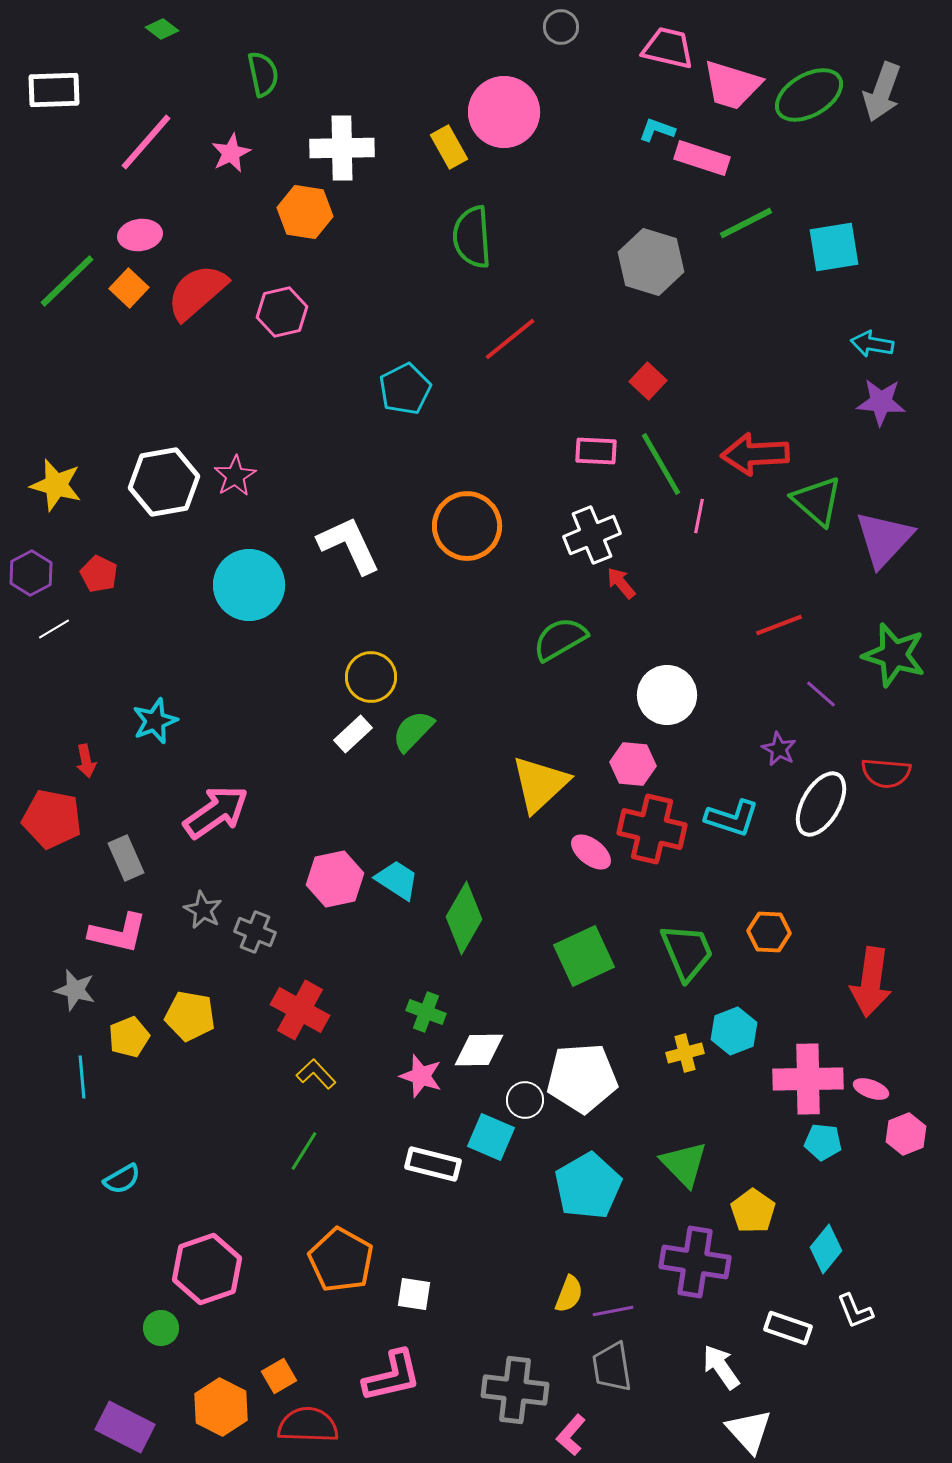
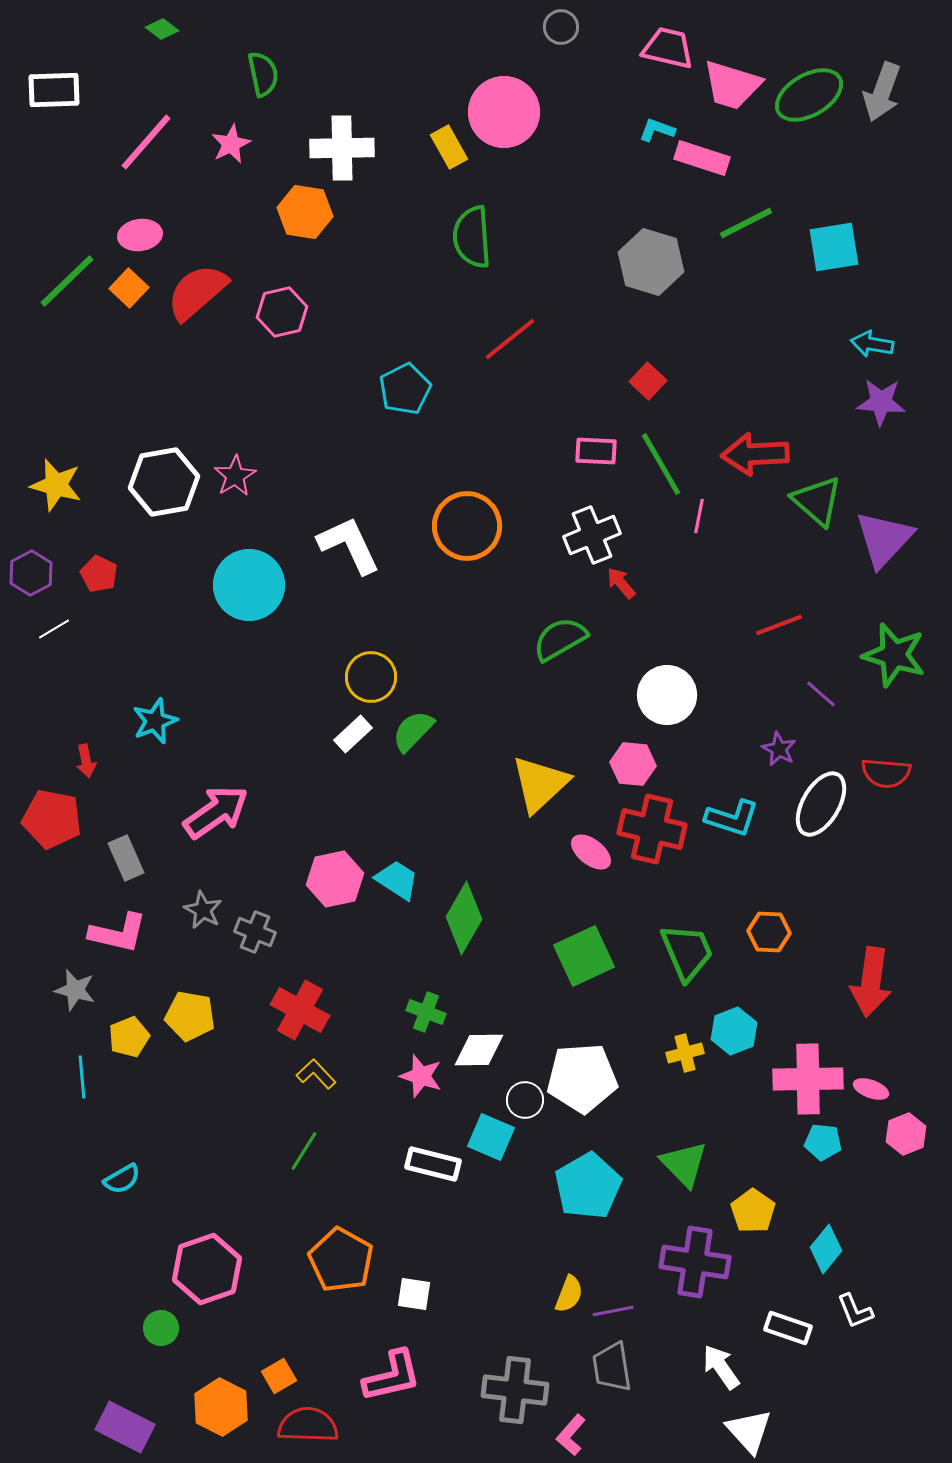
pink star at (231, 153): moved 9 px up
